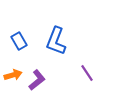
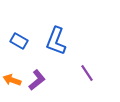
blue rectangle: rotated 30 degrees counterclockwise
orange arrow: moved 1 px left, 5 px down; rotated 144 degrees counterclockwise
